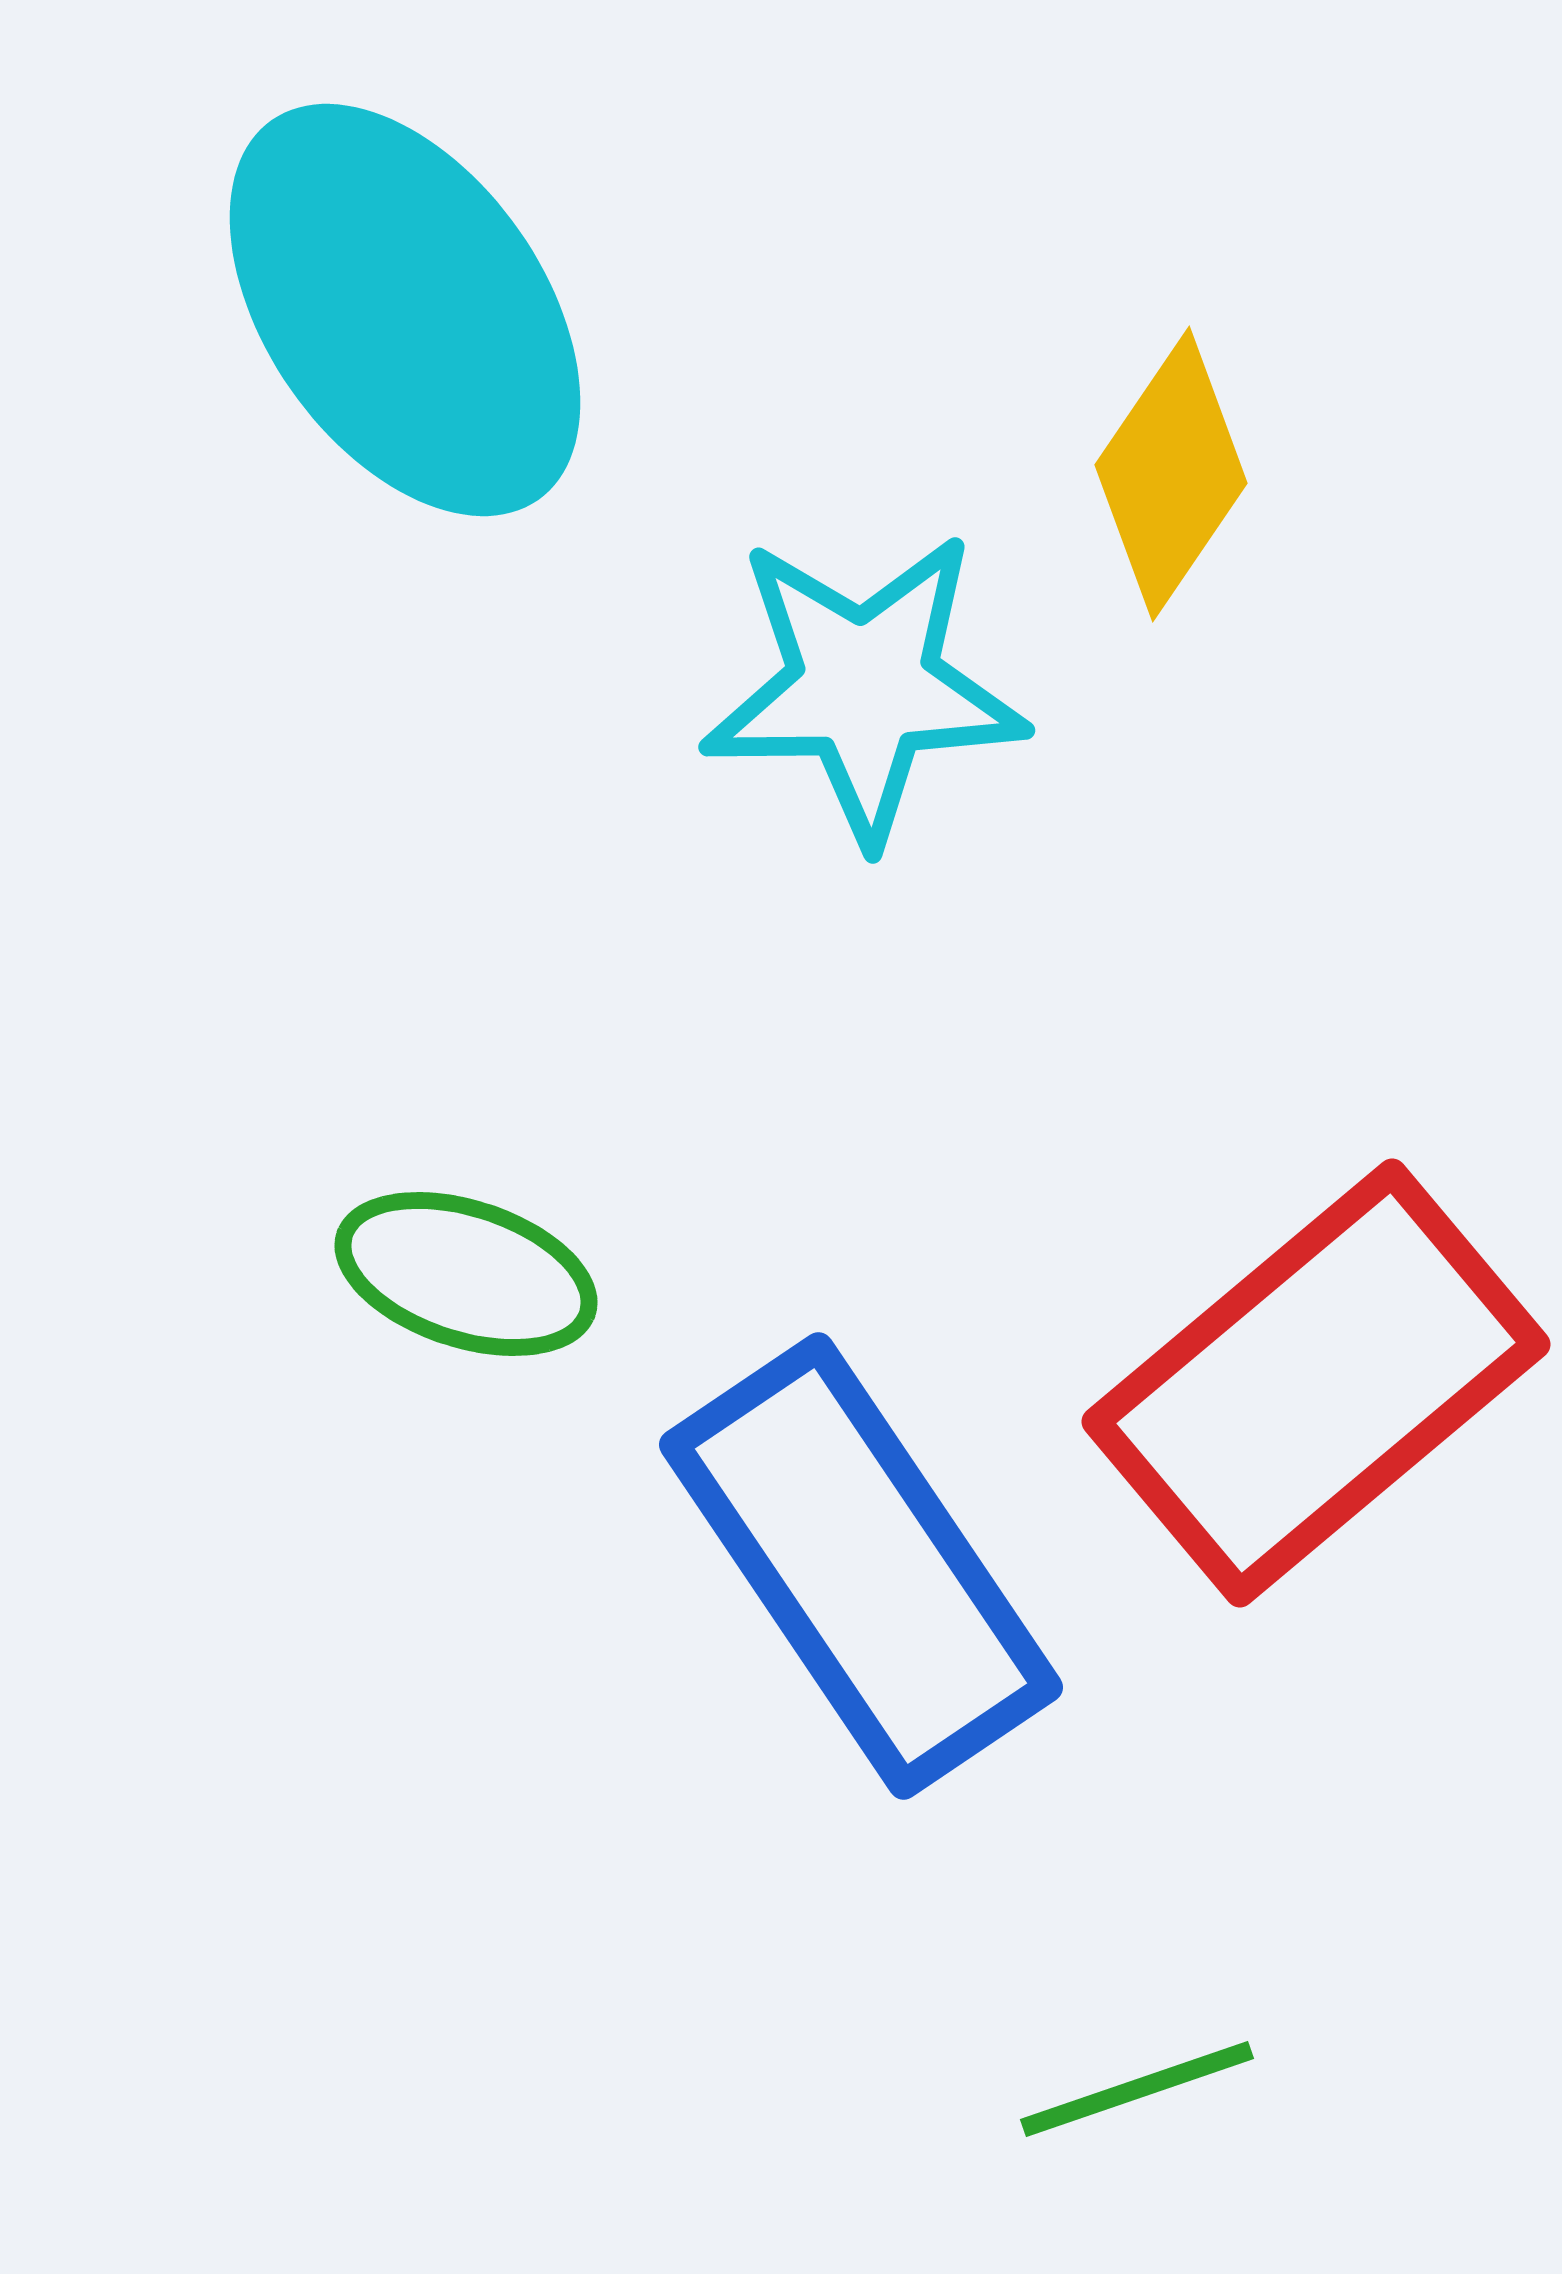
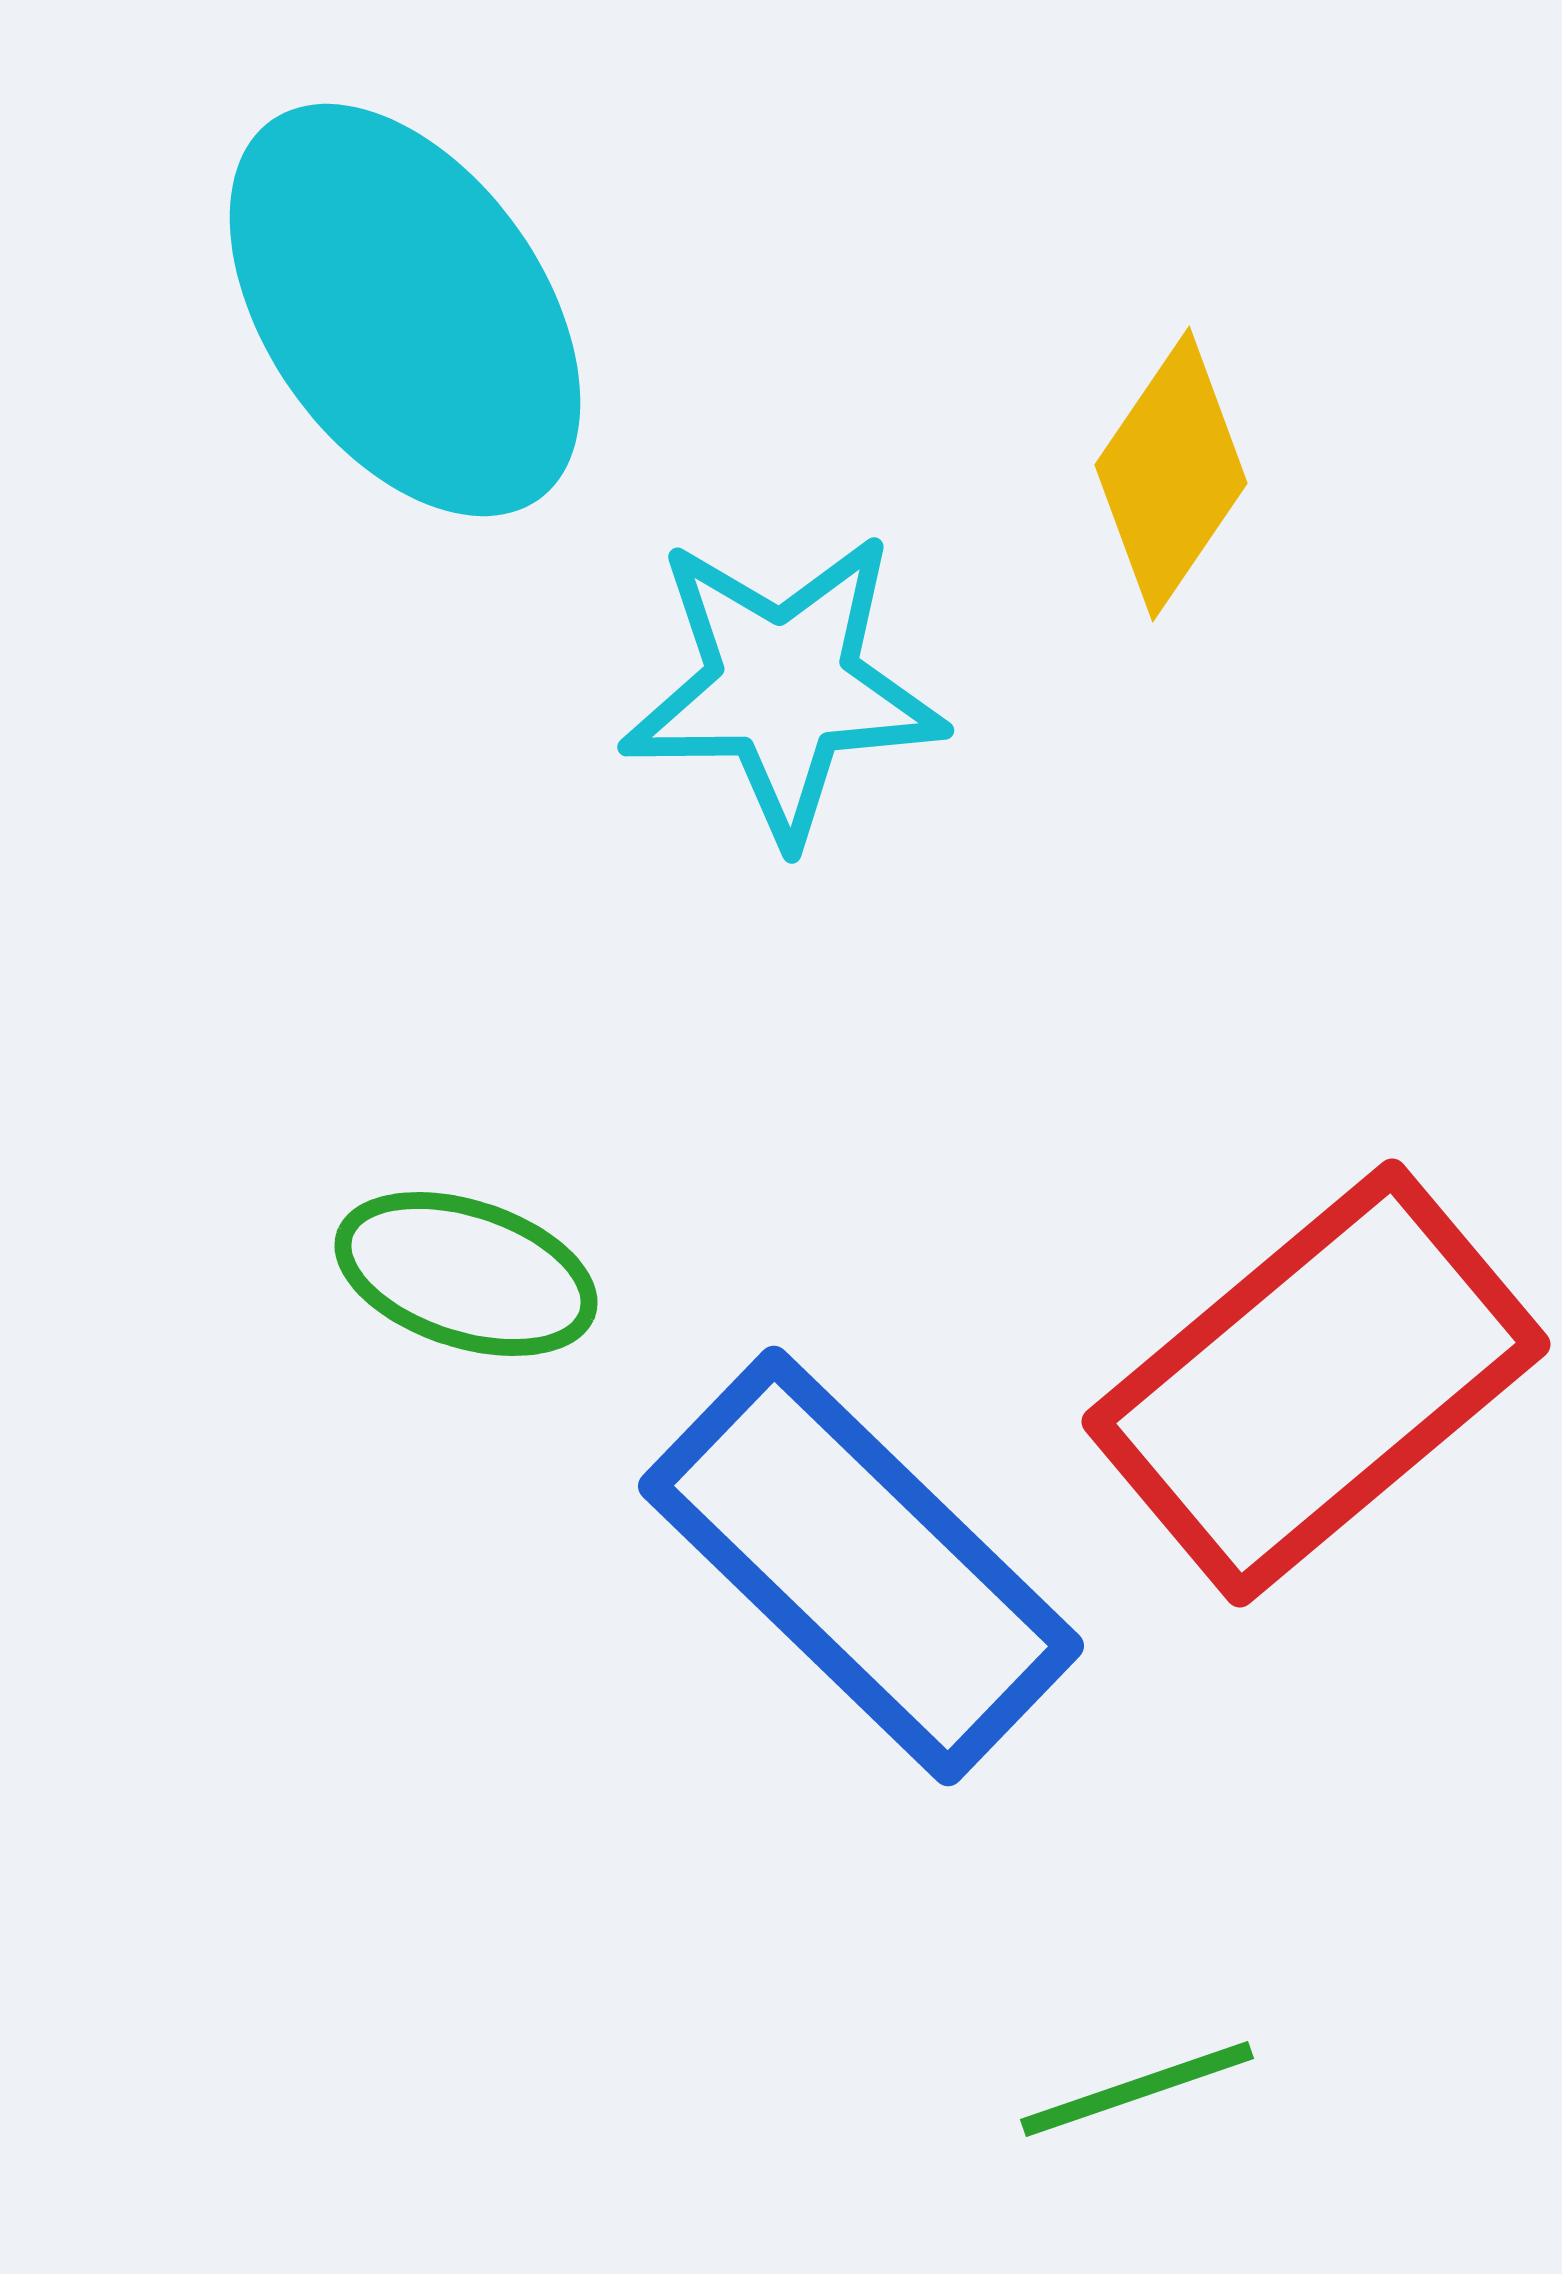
cyan star: moved 81 px left
blue rectangle: rotated 12 degrees counterclockwise
